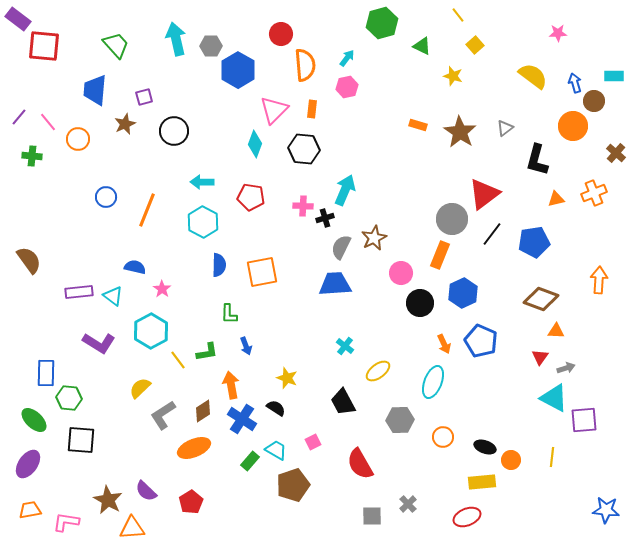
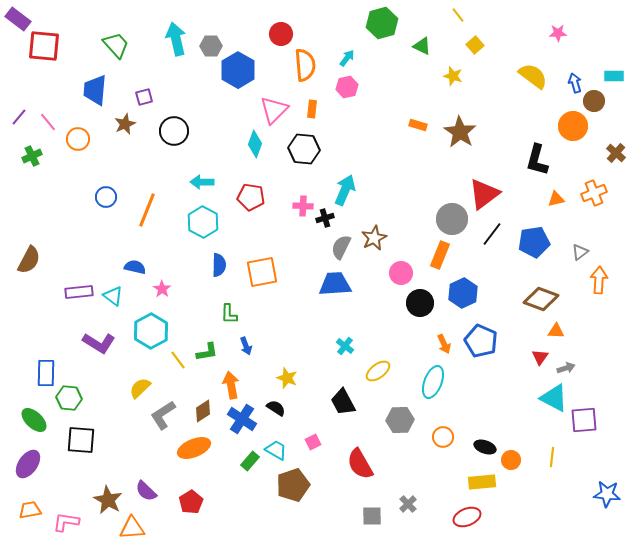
gray triangle at (505, 128): moved 75 px right, 124 px down
green cross at (32, 156): rotated 30 degrees counterclockwise
brown semicircle at (29, 260): rotated 64 degrees clockwise
blue star at (606, 510): moved 1 px right, 16 px up
